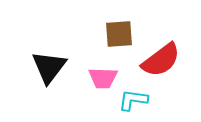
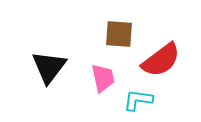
brown square: rotated 8 degrees clockwise
pink trapezoid: rotated 104 degrees counterclockwise
cyan L-shape: moved 5 px right
